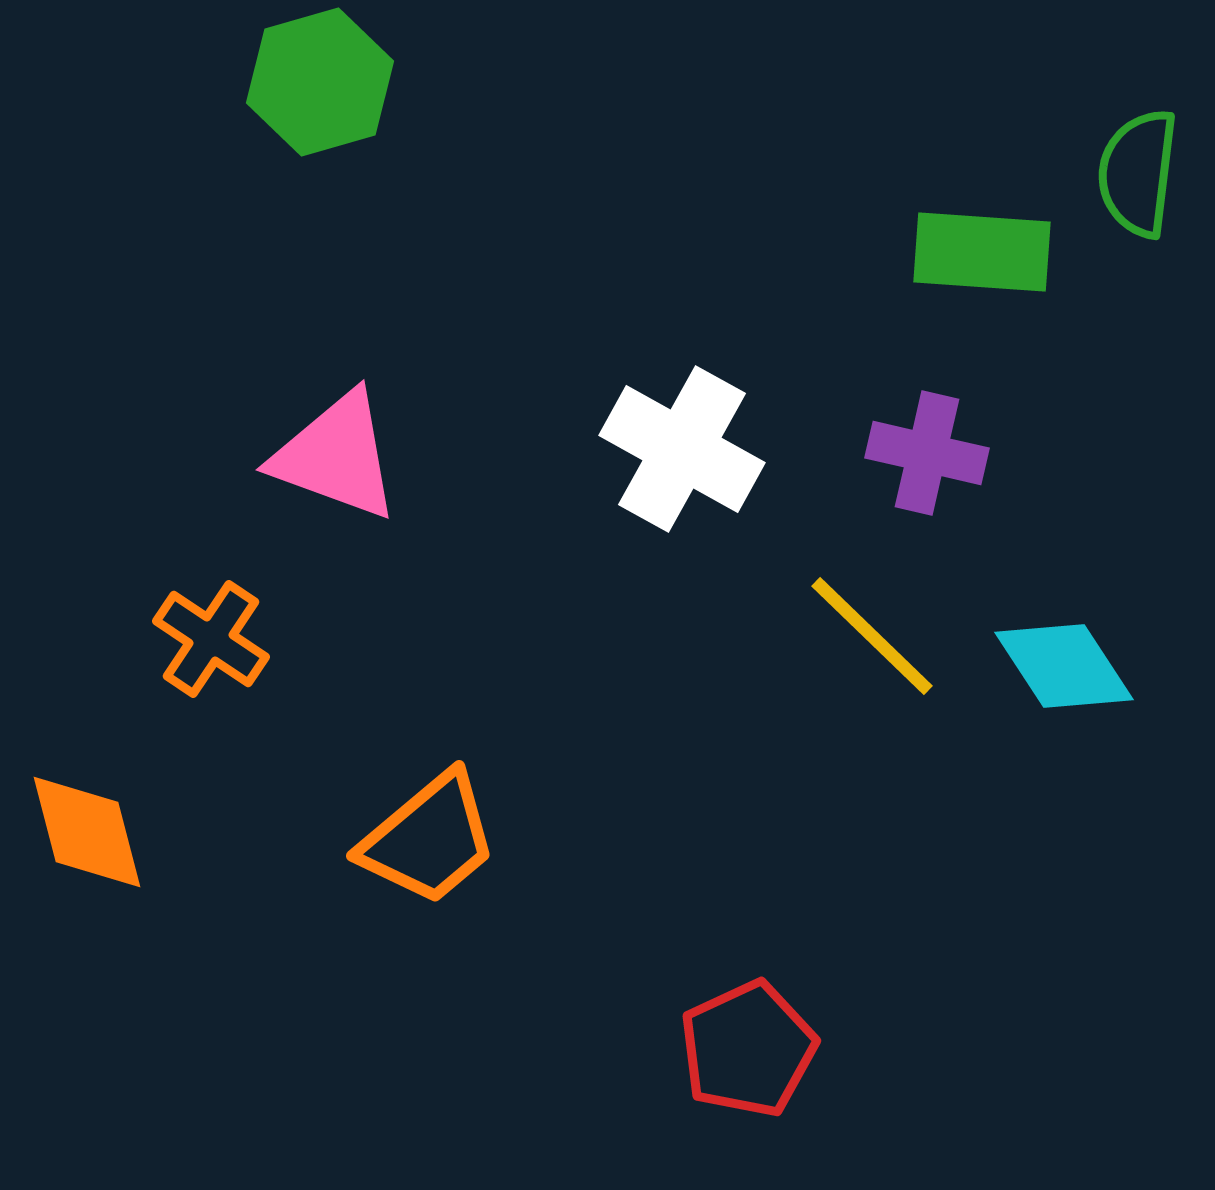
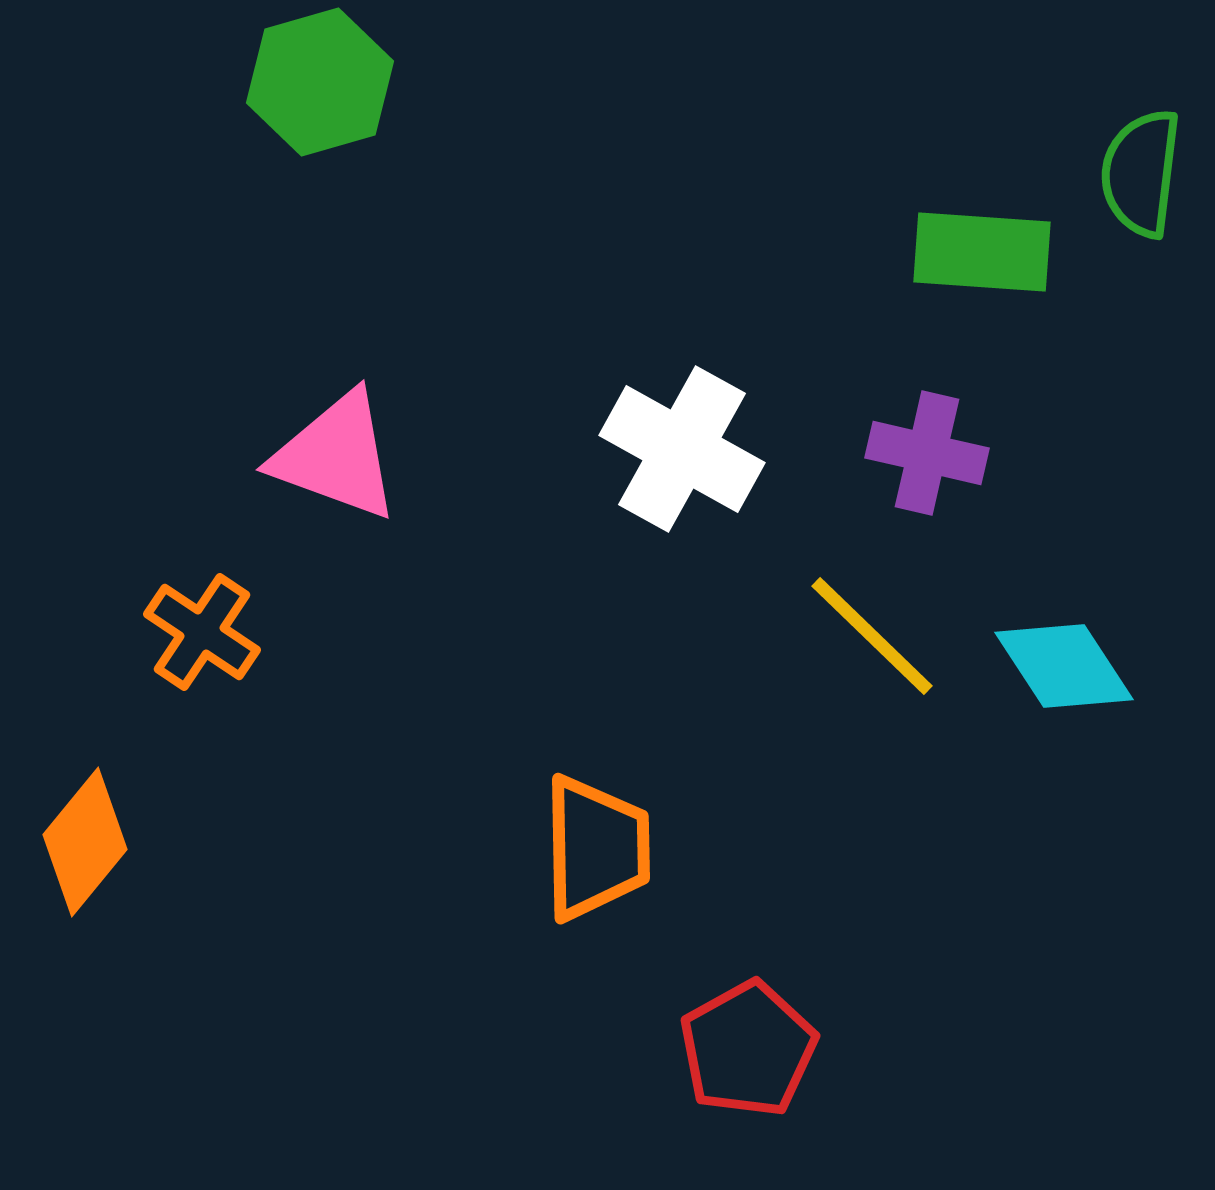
green semicircle: moved 3 px right
orange cross: moved 9 px left, 7 px up
orange diamond: moved 2 px left, 10 px down; rotated 54 degrees clockwise
orange trapezoid: moved 167 px right, 9 px down; rotated 51 degrees counterclockwise
red pentagon: rotated 4 degrees counterclockwise
